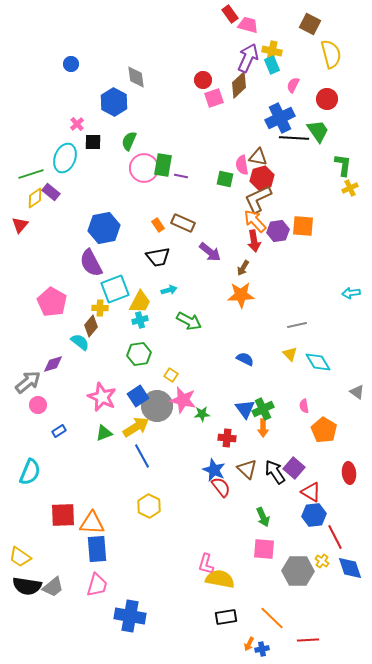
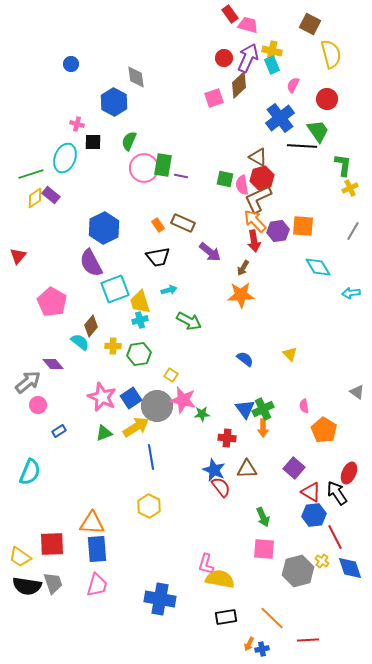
red circle at (203, 80): moved 21 px right, 22 px up
blue cross at (280, 118): rotated 12 degrees counterclockwise
pink cross at (77, 124): rotated 32 degrees counterclockwise
black line at (294, 138): moved 8 px right, 8 px down
brown triangle at (258, 157): rotated 18 degrees clockwise
pink semicircle at (242, 165): moved 20 px down
purple rectangle at (51, 192): moved 3 px down
red triangle at (20, 225): moved 2 px left, 31 px down
blue hexagon at (104, 228): rotated 16 degrees counterclockwise
yellow trapezoid at (140, 302): rotated 135 degrees clockwise
yellow cross at (100, 308): moved 13 px right, 38 px down
gray line at (297, 325): moved 56 px right, 94 px up; rotated 48 degrees counterclockwise
blue semicircle at (245, 359): rotated 12 degrees clockwise
cyan diamond at (318, 362): moved 95 px up
purple diamond at (53, 364): rotated 65 degrees clockwise
blue square at (138, 396): moved 7 px left, 2 px down
blue line at (142, 456): moved 9 px right, 1 px down; rotated 20 degrees clockwise
brown triangle at (247, 469): rotated 45 degrees counterclockwise
black arrow at (275, 472): moved 62 px right, 21 px down
red ellipse at (349, 473): rotated 30 degrees clockwise
red square at (63, 515): moved 11 px left, 29 px down
gray hexagon at (298, 571): rotated 16 degrees counterclockwise
gray trapezoid at (53, 587): moved 4 px up; rotated 70 degrees counterclockwise
blue cross at (130, 616): moved 30 px right, 17 px up
